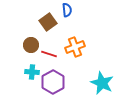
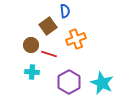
blue semicircle: moved 2 px left, 1 px down
brown square: moved 4 px down
orange cross: moved 1 px right, 8 px up
purple hexagon: moved 16 px right
